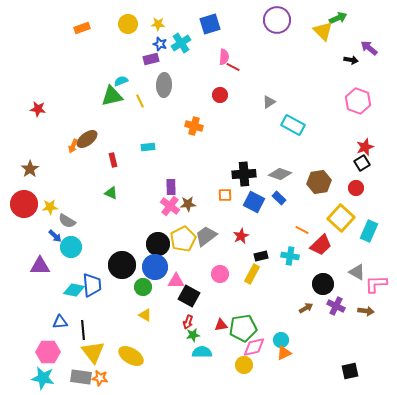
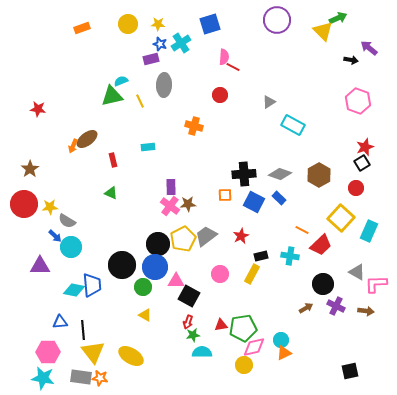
brown hexagon at (319, 182): moved 7 px up; rotated 20 degrees counterclockwise
